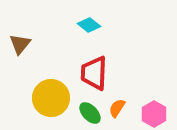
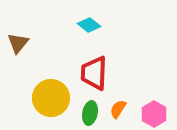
brown triangle: moved 2 px left, 1 px up
orange semicircle: moved 1 px right, 1 px down
green ellipse: rotated 55 degrees clockwise
